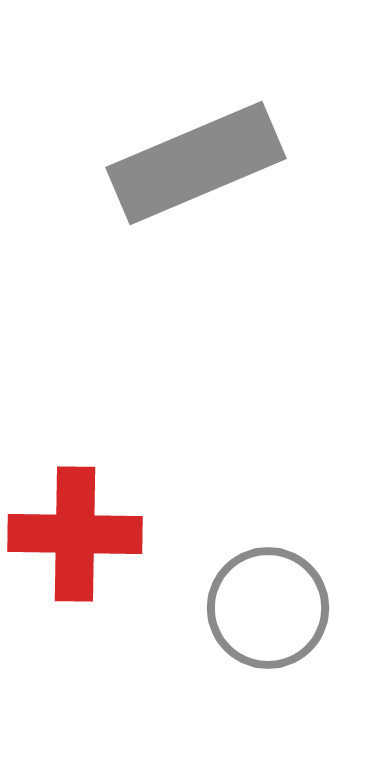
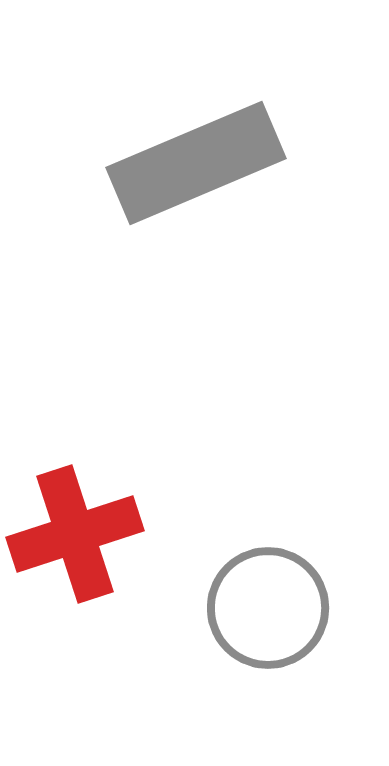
red cross: rotated 19 degrees counterclockwise
